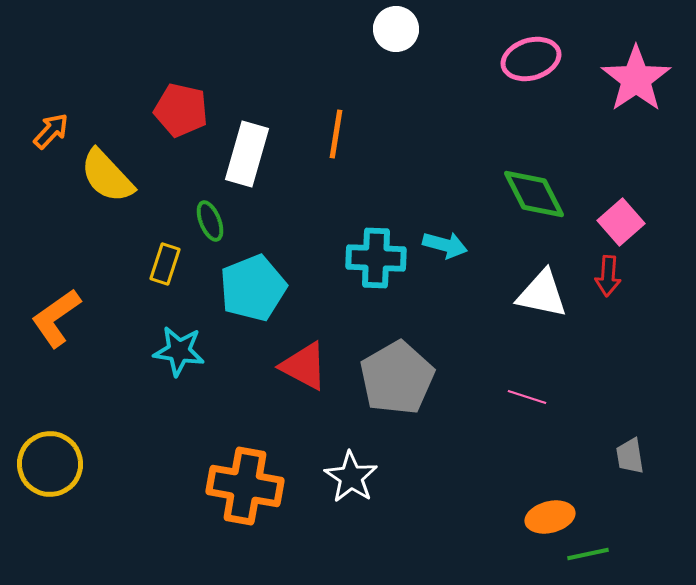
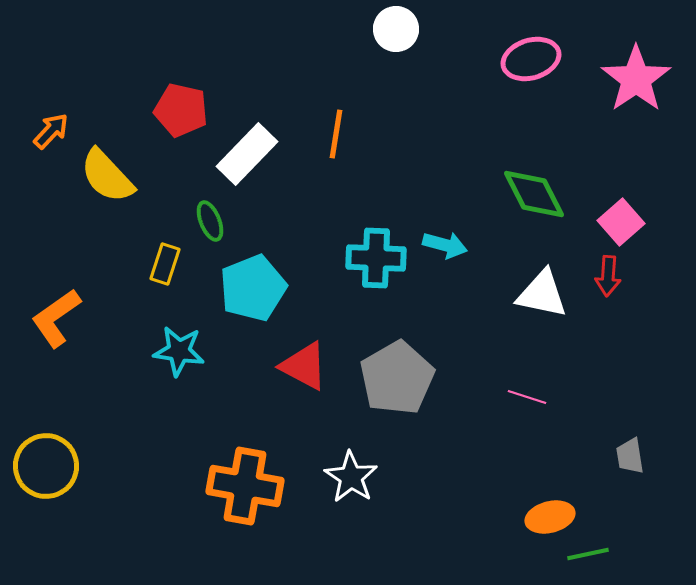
white rectangle: rotated 28 degrees clockwise
yellow circle: moved 4 px left, 2 px down
